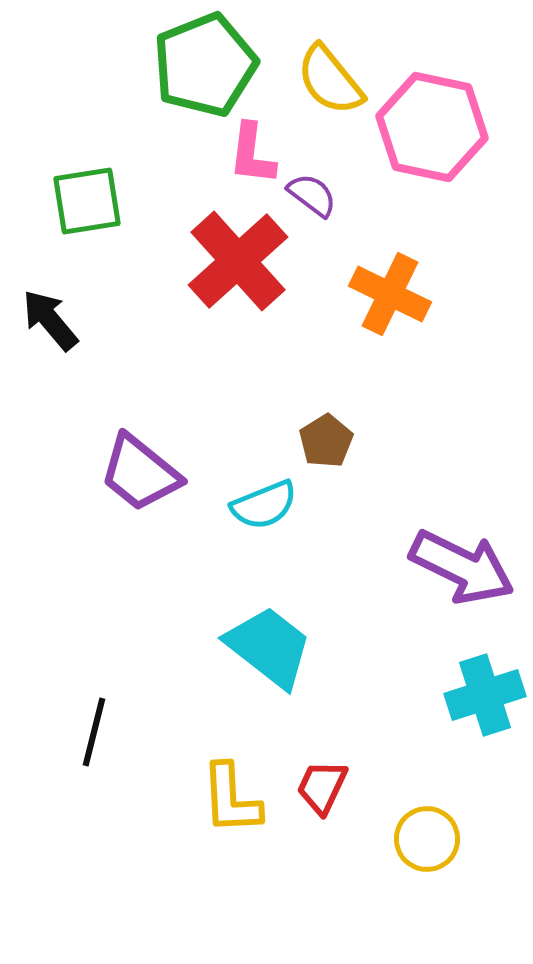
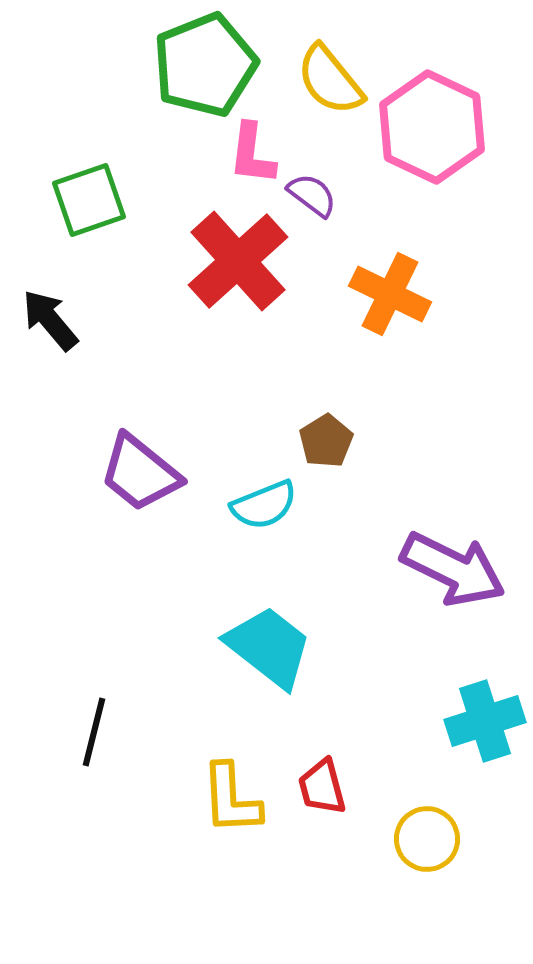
pink hexagon: rotated 13 degrees clockwise
green square: moved 2 px right, 1 px up; rotated 10 degrees counterclockwise
purple arrow: moved 9 px left, 2 px down
cyan cross: moved 26 px down
red trapezoid: rotated 40 degrees counterclockwise
